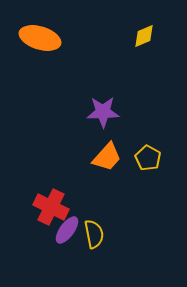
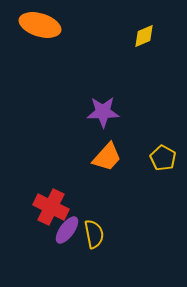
orange ellipse: moved 13 px up
yellow pentagon: moved 15 px right
